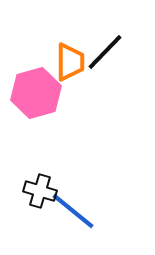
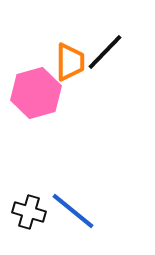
black cross: moved 11 px left, 21 px down
